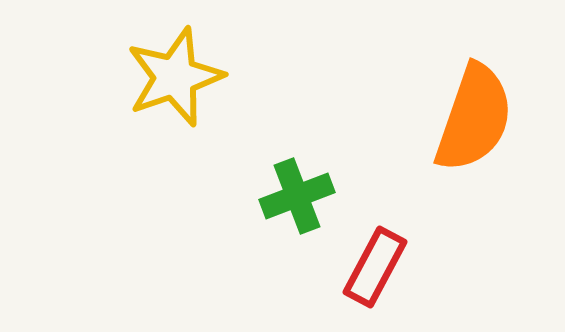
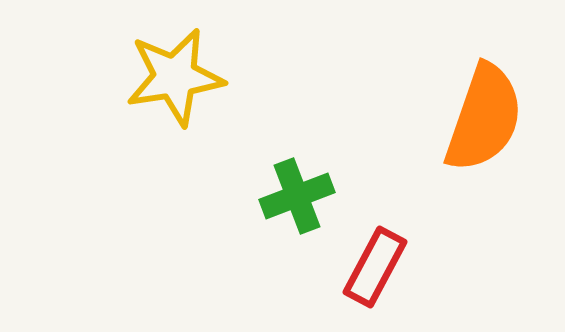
yellow star: rotated 10 degrees clockwise
orange semicircle: moved 10 px right
